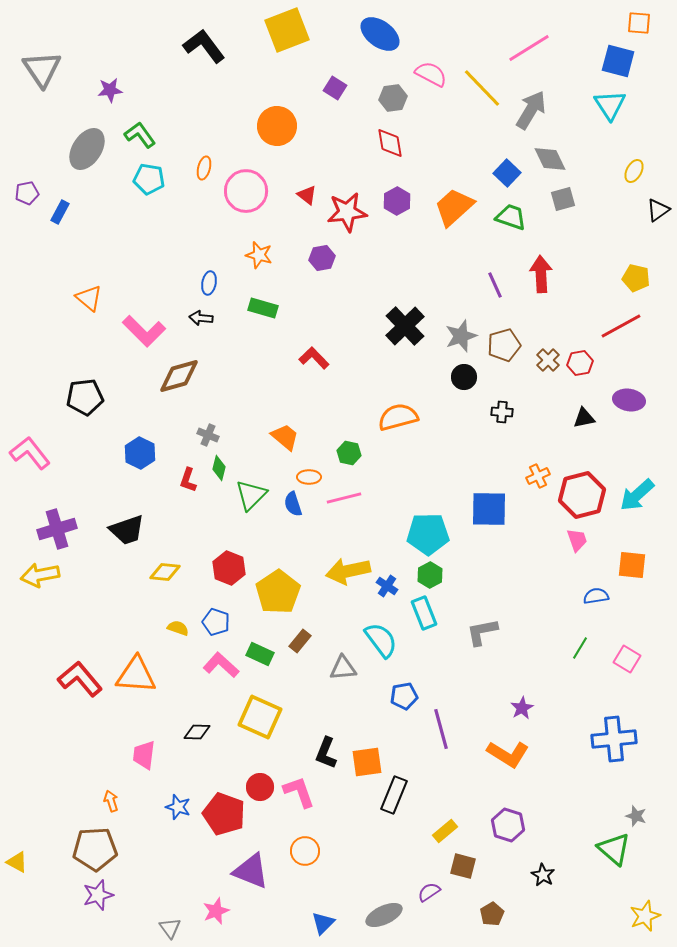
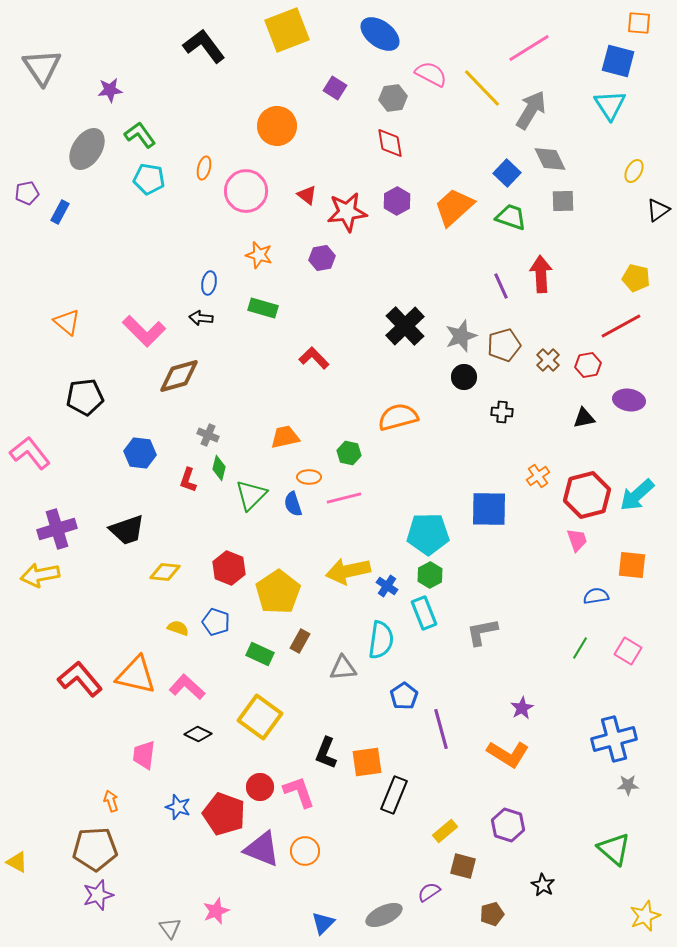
gray triangle at (42, 69): moved 2 px up
gray square at (563, 199): moved 2 px down; rotated 15 degrees clockwise
purple line at (495, 285): moved 6 px right, 1 px down
orange triangle at (89, 298): moved 22 px left, 24 px down
red hexagon at (580, 363): moved 8 px right, 2 px down
orange trapezoid at (285, 437): rotated 52 degrees counterclockwise
blue hexagon at (140, 453): rotated 20 degrees counterclockwise
orange cross at (538, 476): rotated 10 degrees counterclockwise
red hexagon at (582, 495): moved 5 px right
cyan semicircle at (381, 640): rotated 45 degrees clockwise
brown rectangle at (300, 641): rotated 10 degrees counterclockwise
pink square at (627, 659): moved 1 px right, 8 px up
pink L-shape at (221, 665): moved 34 px left, 22 px down
orange triangle at (136, 675): rotated 9 degrees clockwise
blue pentagon at (404, 696): rotated 24 degrees counterclockwise
yellow square at (260, 717): rotated 12 degrees clockwise
black diamond at (197, 732): moved 1 px right, 2 px down; rotated 24 degrees clockwise
blue cross at (614, 739): rotated 9 degrees counterclockwise
gray star at (636, 816): moved 8 px left, 31 px up; rotated 20 degrees counterclockwise
purple triangle at (251, 871): moved 11 px right, 22 px up
black star at (543, 875): moved 10 px down
brown pentagon at (492, 914): rotated 15 degrees clockwise
